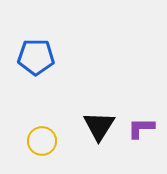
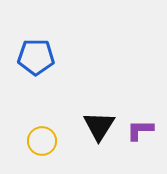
purple L-shape: moved 1 px left, 2 px down
